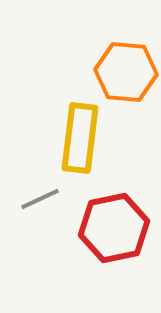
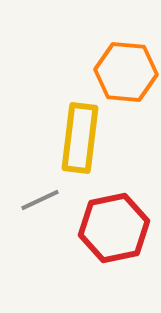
gray line: moved 1 px down
